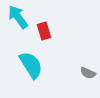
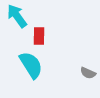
cyan arrow: moved 1 px left, 1 px up
red rectangle: moved 5 px left, 5 px down; rotated 18 degrees clockwise
